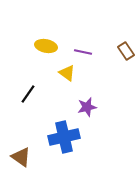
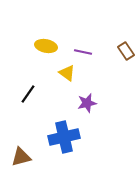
purple star: moved 4 px up
brown triangle: rotated 50 degrees counterclockwise
